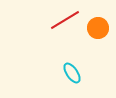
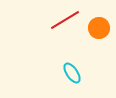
orange circle: moved 1 px right
